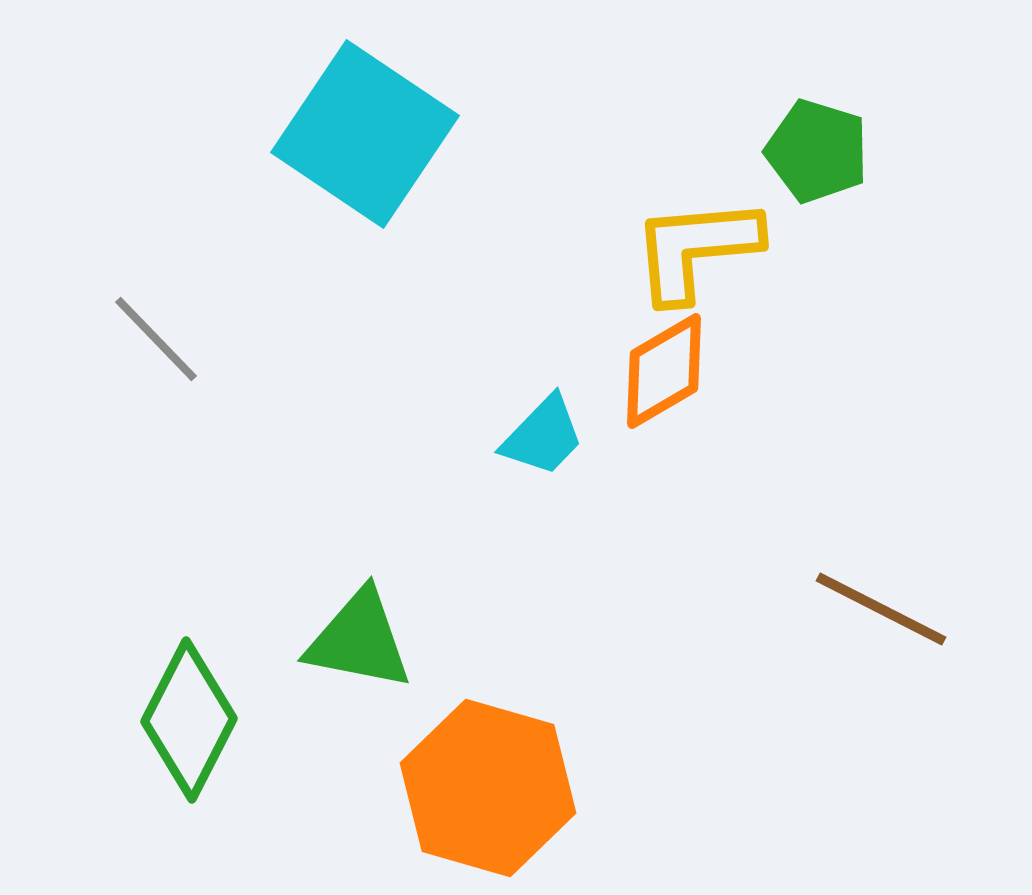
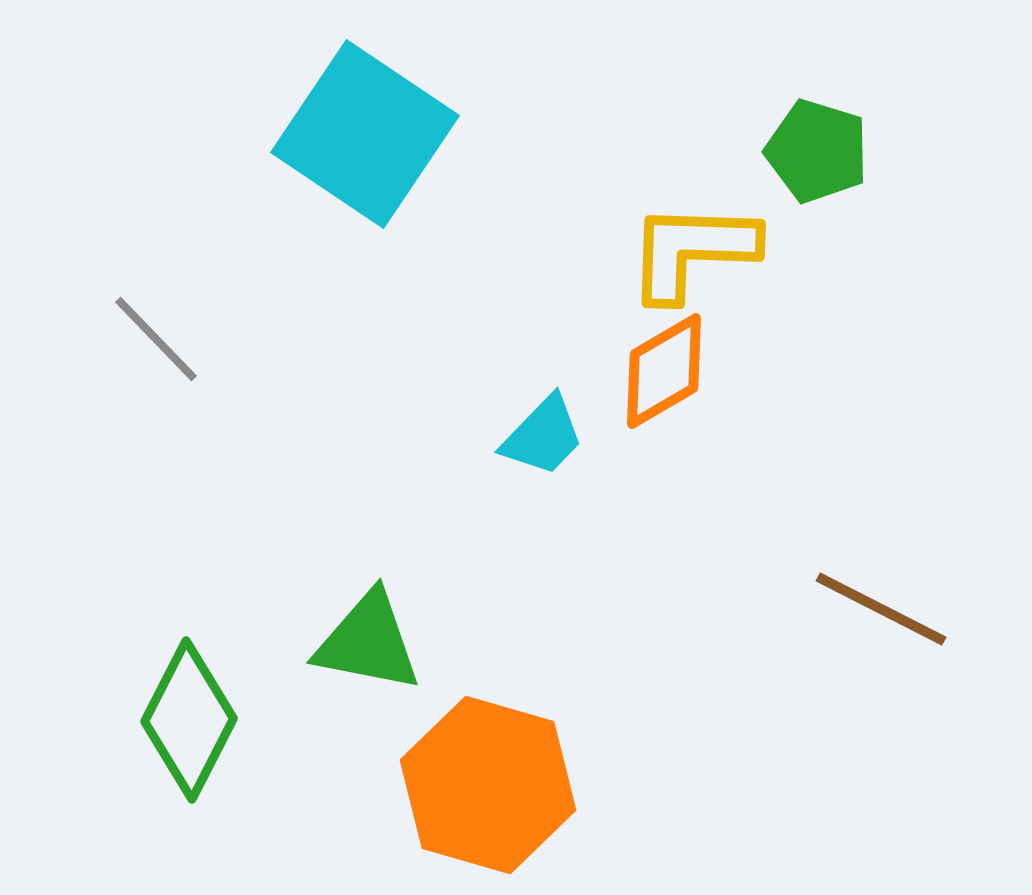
yellow L-shape: moved 4 px left, 2 px down; rotated 7 degrees clockwise
green triangle: moved 9 px right, 2 px down
orange hexagon: moved 3 px up
